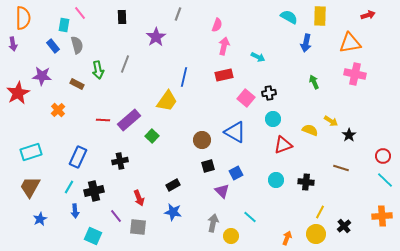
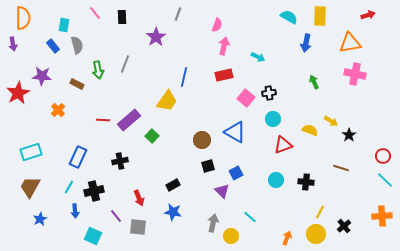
pink line at (80, 13): moved 15 px right
